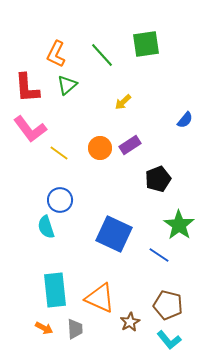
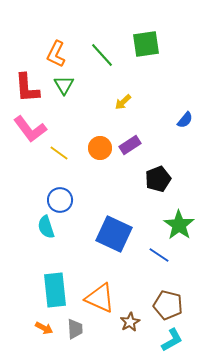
green triangle: moved 3 px left; rotated 20 degrees counterclockwise
cyan L-shape: moved 3 px right; rotated 80 degrees counterclockwise
